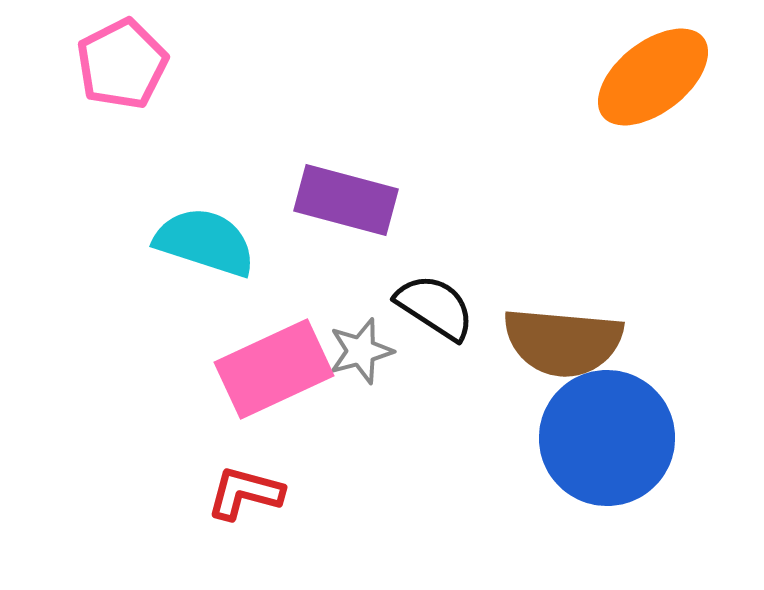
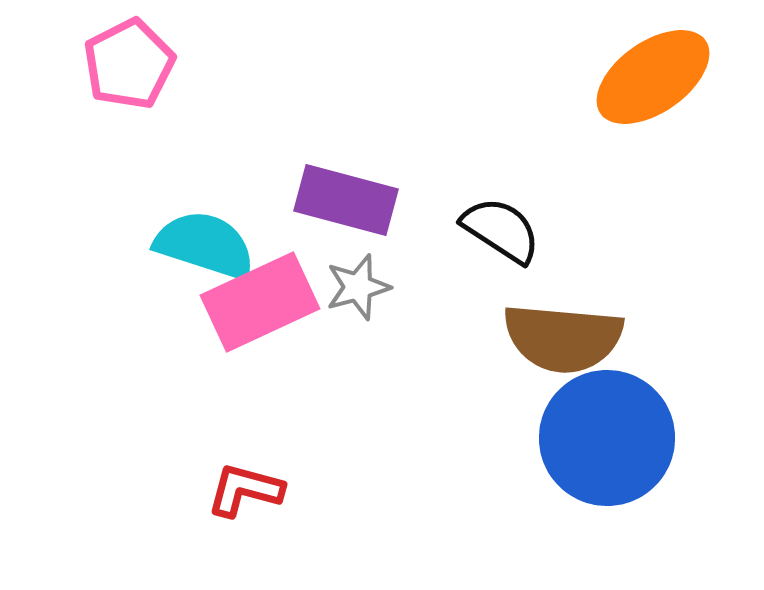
pink pentagon: moved 7 px right
orange ellipse: rotated 3 degrees clockwise
cyan semicircle: moved 3 px down
black semicircle: moved 66 px right, 77 px up
brown semicircle: moved 4 px up
gray star: moved 3 px left, 64 px up
pink rectangle: moved 14 px left, 67 px up
red L-shape: moved 3 px up
